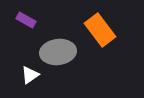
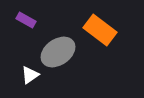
orange rectangle: rotated 16 degrees counterclockwise
gray ellipse: rotated 28 degrees counterclockwise
